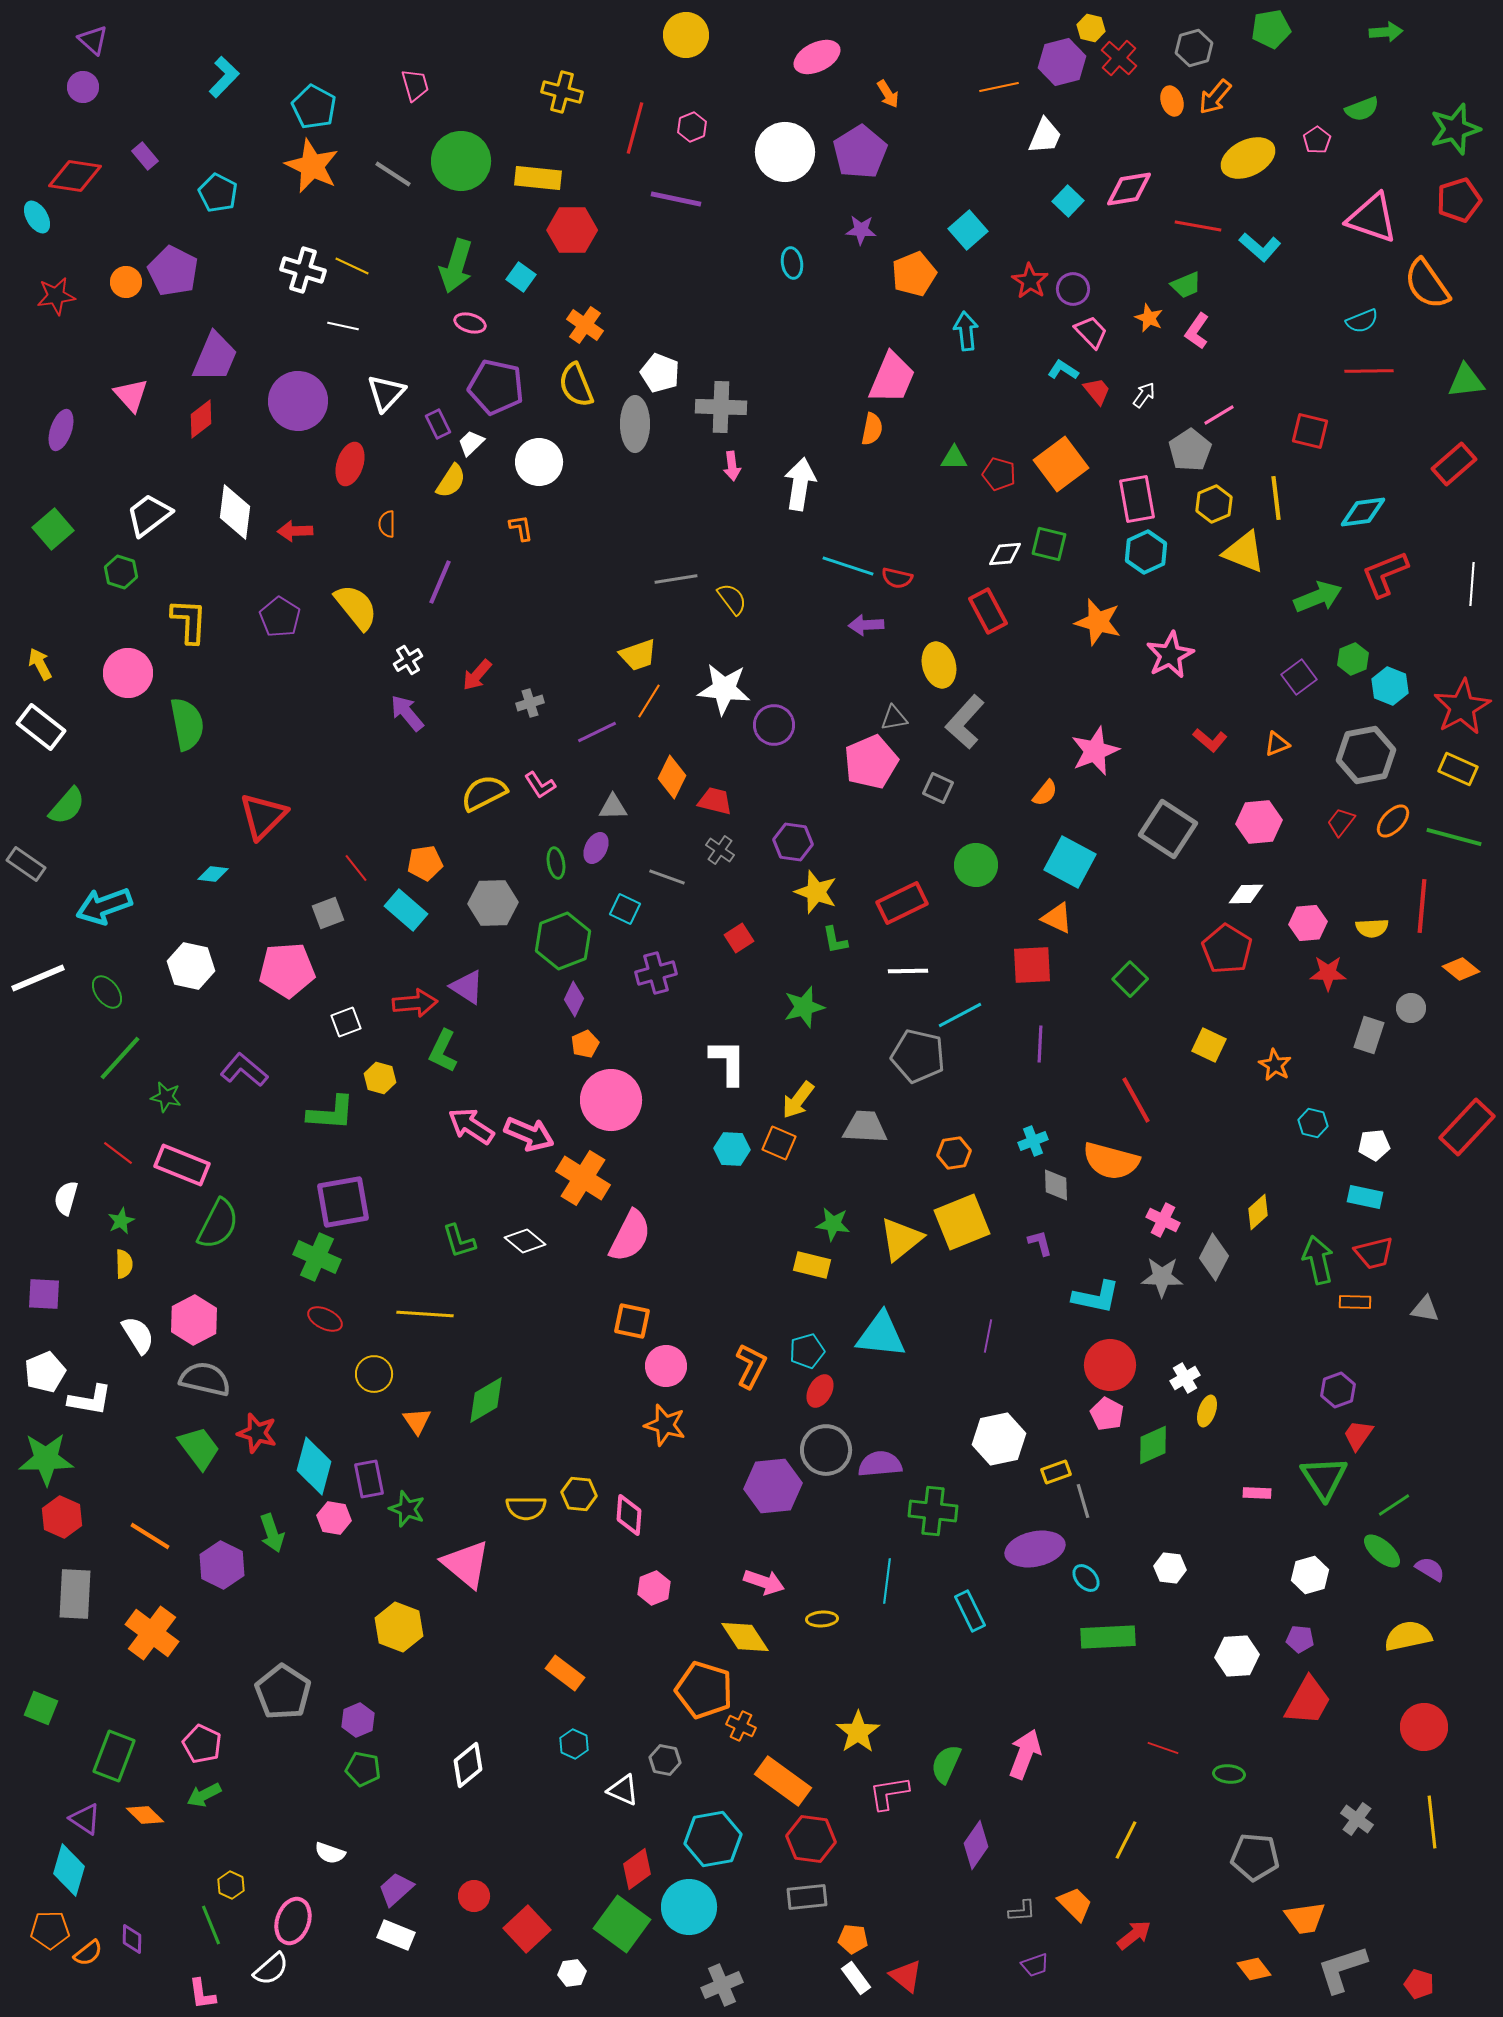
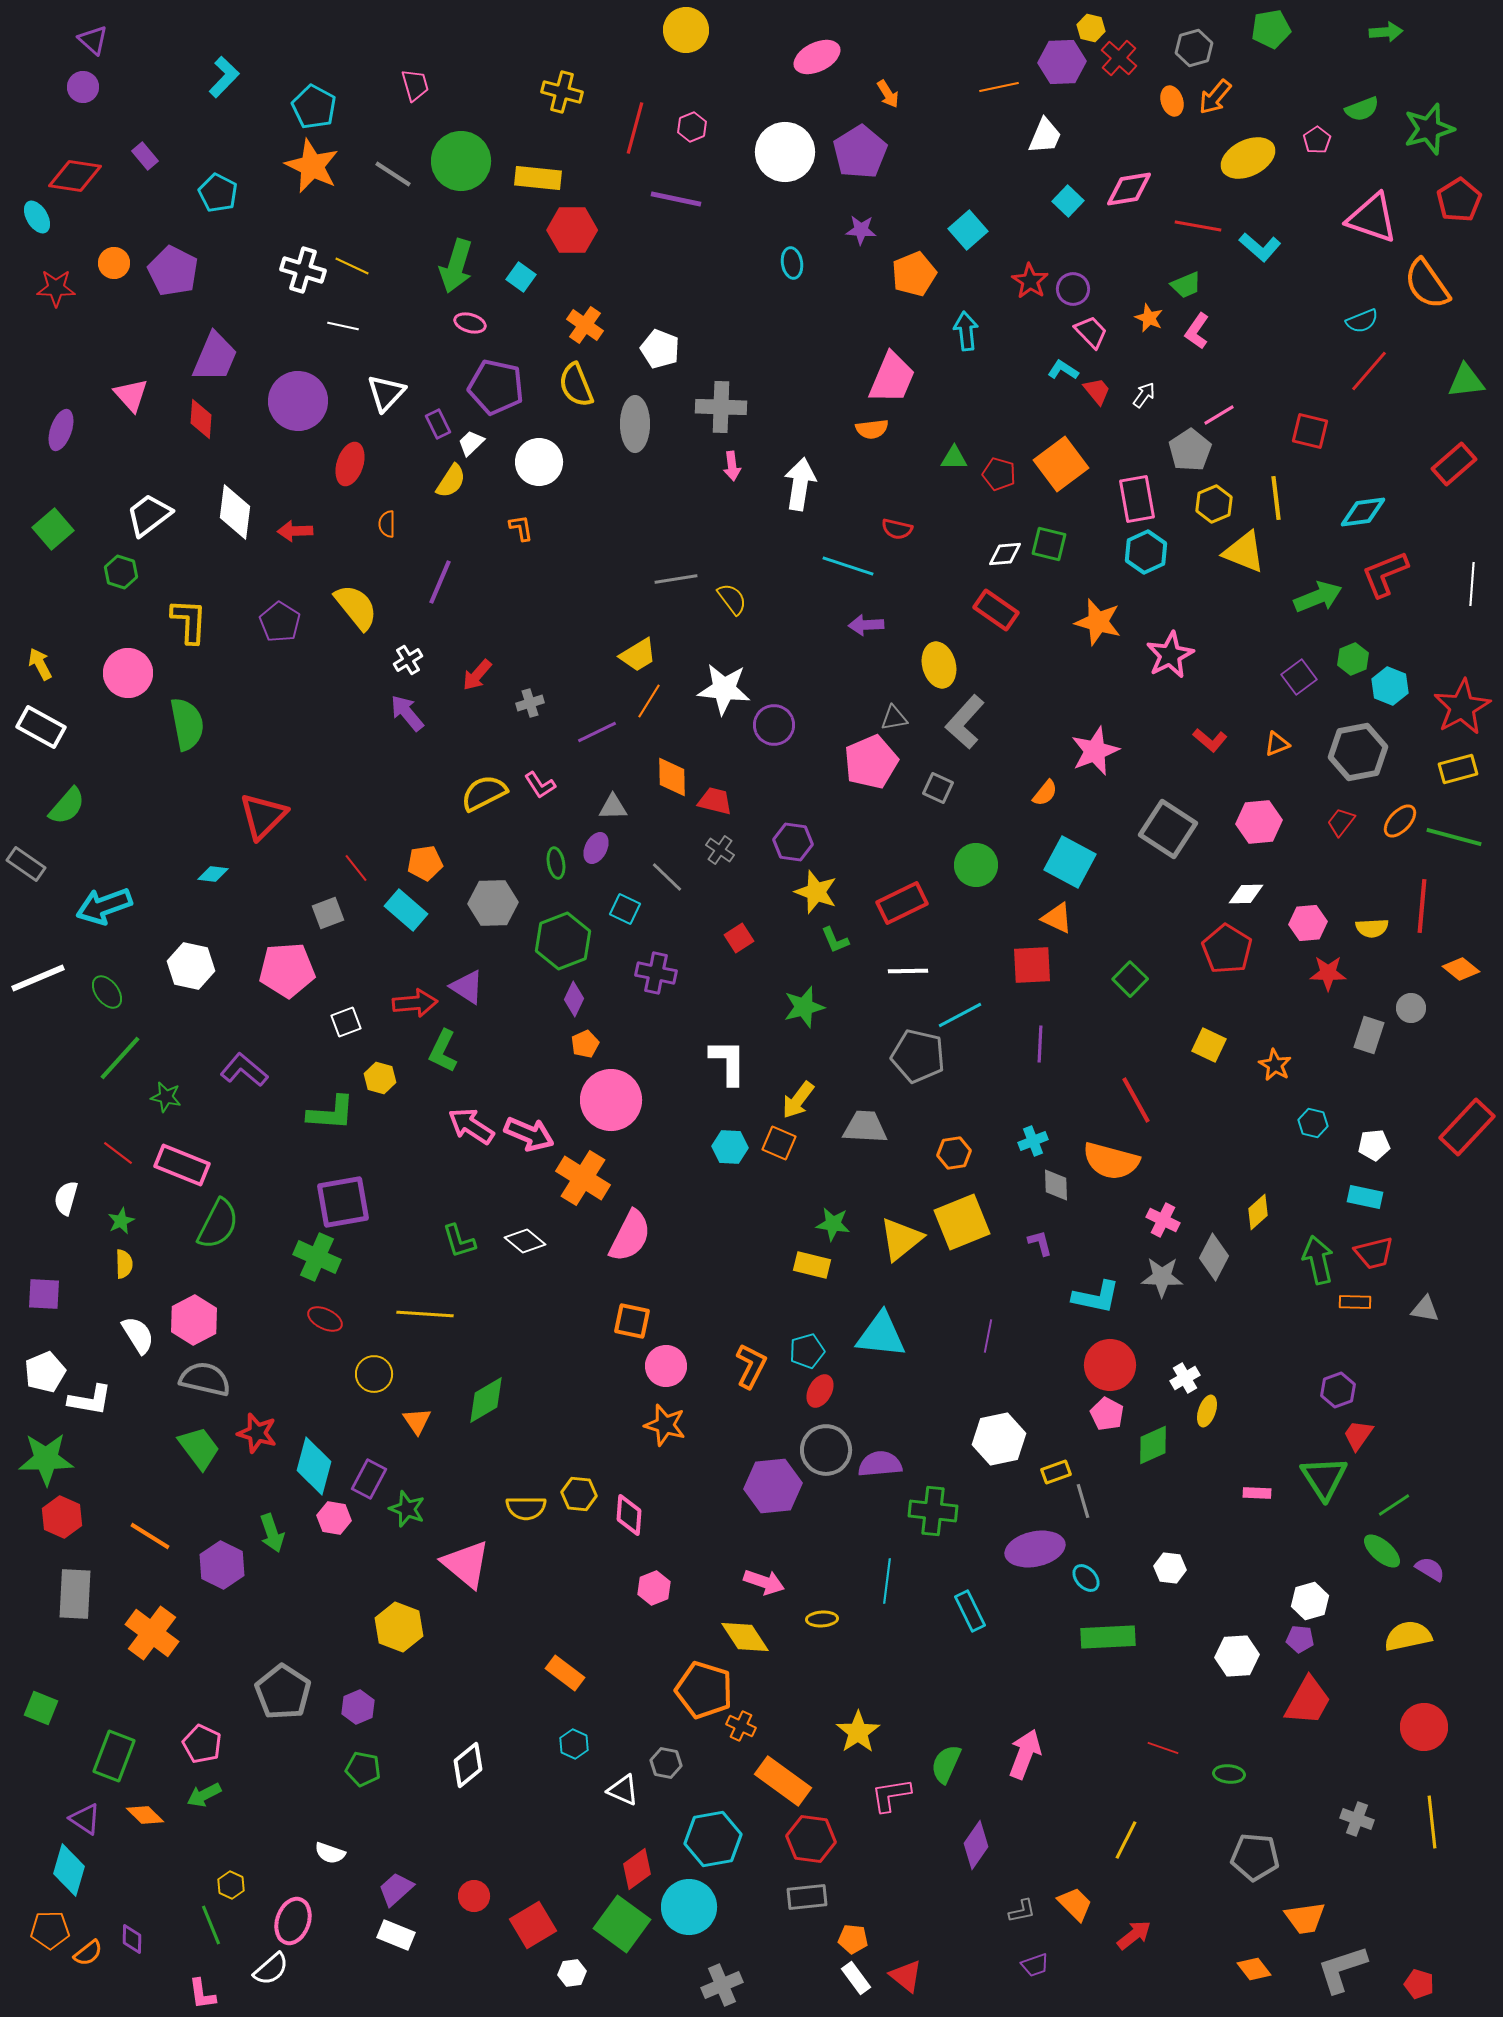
yellow circle at (686, 35): moved 5 px up
purple hexagon at (1062, 62): rotated 12 degrees clockwise
green star at (1455, 129): moved 26 px left
red pentagon at (1459, 200): rotated 15 degrees counterclockwise
orange circle at (126, 282): moved 12 px left, 19 px up
red star at (56, 296): moved 8 px up; rotated 9 degrees clockwise
red line at (1369, 371): rotated 48 degrees counterclockwise
white pentagon at (660, 373): moved 24 px up
red diamond at (201, 419): rotated 48 degrees counterclockwise
orange semicircle at (872, 429): rotated 72 degrees clockwise
red semicircle at (897, 578): moved 49 px up
red rectangle at (988, 611): moved 8 px right, 1 px up; rotated 27 degrees counterclockwise
purple pentagon at (280, 617): moved 5 px down
yellow trapezoid at (638, 655): rotated 12 degrees counterclockwise
white rectangle at (41, 727): rotated 9 degrees counterclockwise
gray hexagon at (1366, 755): moved 8 px left, 3 px up
yellow rectangle at (1458, 769): rotated 39 degrees counterclockwise
orange diamond at (672, 777): rotated 27 degrees counterclockwise
orange ellipse at (1393, 821): moved 7 px right
gray line at (667, 877): rotated 24 degrees clockwise
green L-shape at (835, 940): rotated 12 degrees counterclockwise
purple cross at (656, 973): rotated 27 degrees clockwise
cyan hexagon at (732, 1149): moved 2 px left, 2 px up
purple rectangle at (369, 1479): rotated 39 degrees clockwise
white hexagon at (1310, 1575): moved 26 px down
purple hexagon at (358, 1720): moved 13 px up
gray hexagon at (665, 1760): moved 1 px right, 3 px down
pink L-shape at (889, 1793): moved 2 px right, 2 px down
gray cross at (1357, 1819): rotated 16 degrees counterclockwise
gray L-shape at (1022, 1911): rotated 8 degrees counterclockwise
red square at (527, 1929): moved 6 px right, 4 px up; rotated 12 degrees clockwise
